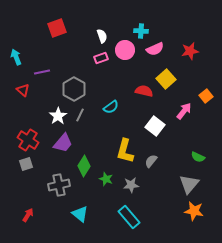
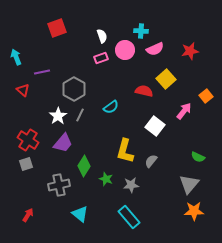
orange star: rotated 12 degrees counterclockwise
